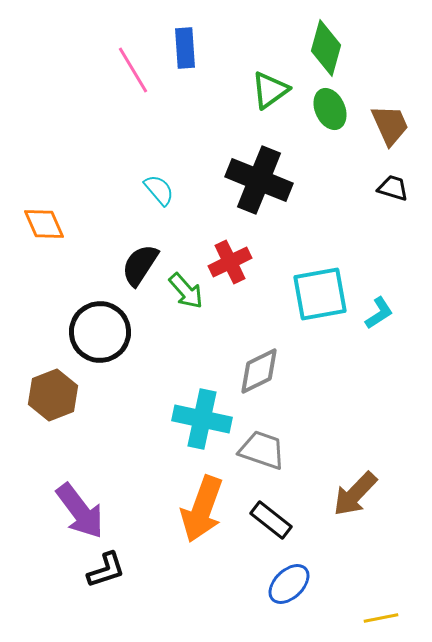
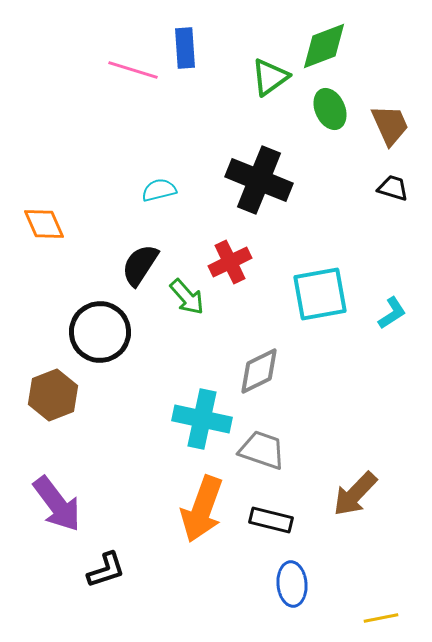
green diamond: moved 2 px left, 2 px up; rotated 54 degrees clockwise
pink line: rotated 42 degrees counterclockwise
green triangle: moved 13 px up
cyan semicircle: rotated 64 degrees counterclockwise
green arrow: moved 1 px right, 6 px down
cyan L-shape: moved 13 px right
purple arrow: moved 23 px left, 7 px up
black rectangle: rotated 24 degrees counterclockwise
blue ellipse: moved 3 px right; rotated 51 degrees counterclockwise
